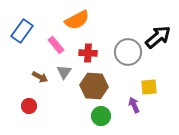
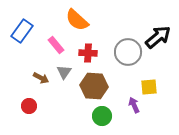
orange semicircle: rotated 70 degrees clockwise
brown arrow: moved 1 px right, 1 px down
green circle: moved 1 px right
